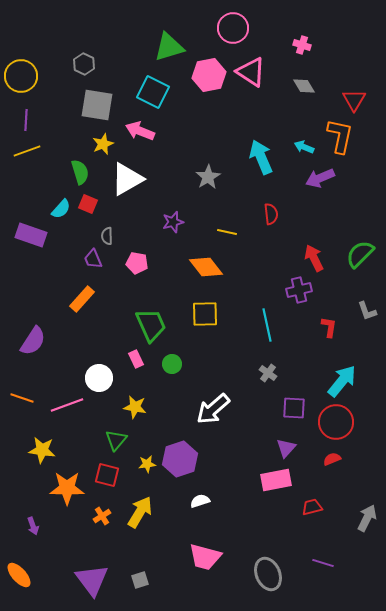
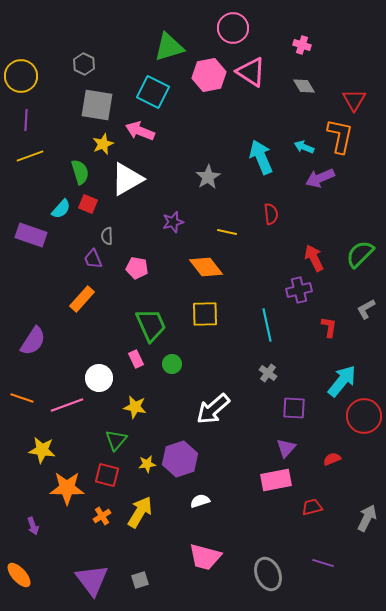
yellow line at (27, 151): moved 3 px right, 5 px down
pink pentagon at (137, 263): moved 5 px down
gray L-shape at (367, 311): moved 1 px left, 2 px up; rotated 80 degrees clockwise
red circle at (336, 422): moved 28 px right, 6 px up
